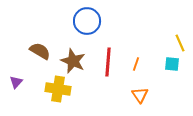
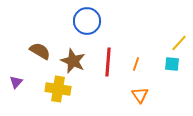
yellow line: moved 1 px left; rotated 66 degrees clockwise
